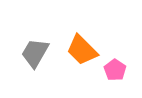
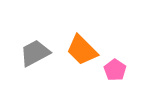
gray trapezoid: rotated 32 degrees clockwise
